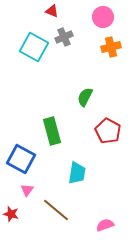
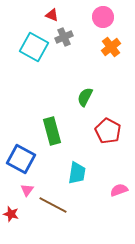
red triangle: moved 4 px down
orange cross: rotated 24 degrees counterclockwise
brown line: moved 3 px left, 5 px up; rotated 12 degrees counterclockwise
pink semicircle: moved 14 px right, 35 px up
